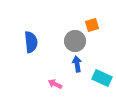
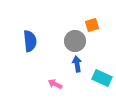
blue semicircle: moved 1 px left, 1 px up
